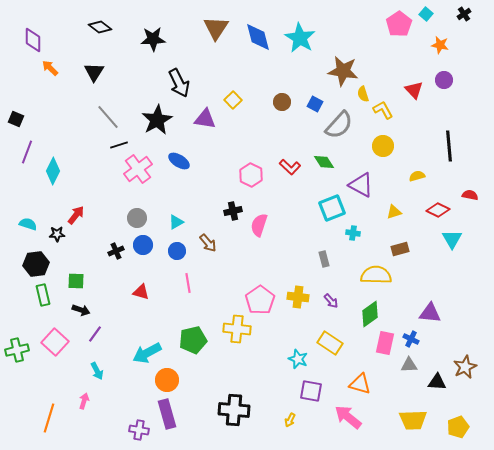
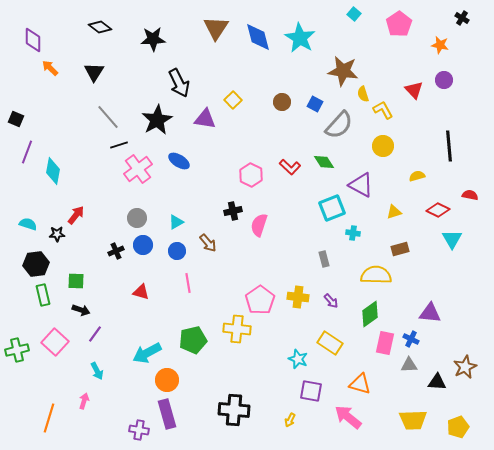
cyan square at (426, 14): moved 72 px left
black cross at (464, 14): moved 2 px left, 4 px down; rotated 24 degrees counterclockwise
cyan diamond at (53, 171): rotated 16 degrees counterclockwise
